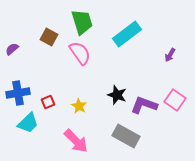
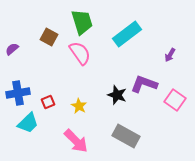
purple L-shape: moved 21 px up
